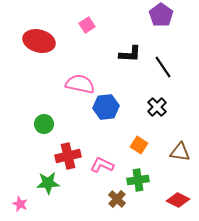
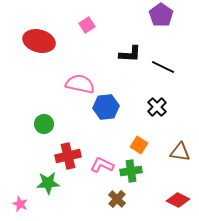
black line: rotated 30 degrees counterclockwise
green cross: moved 7 px left, 9 px up
